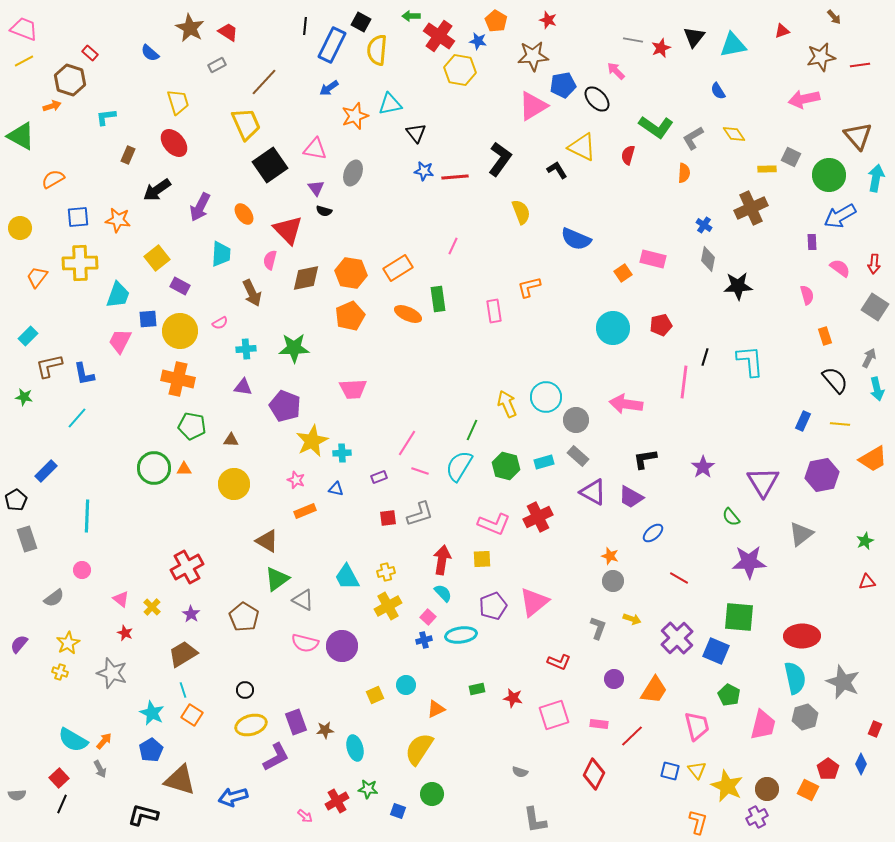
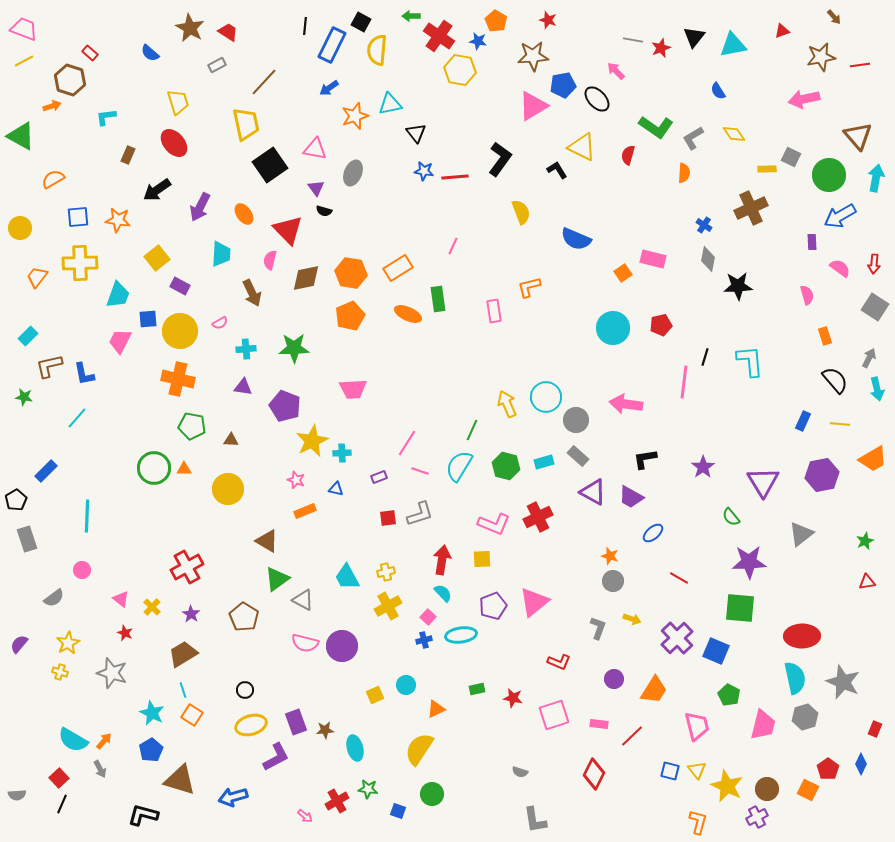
yellow trapezoid at (246, 124): rotated 12 degrees clockwise
yellow circle at (234, 484): moved 6 px left, 5 px down
green square at (739, 617): moved 1 px right, 9 px up
